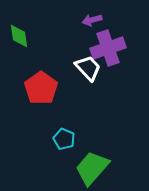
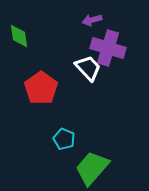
purple cross: rotated 36 degrees clockwise
